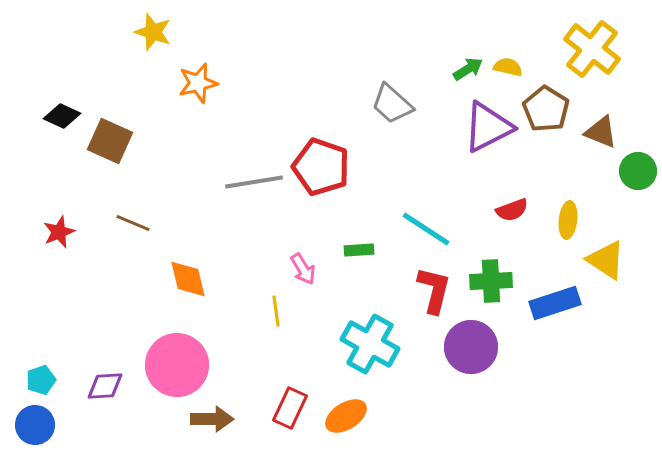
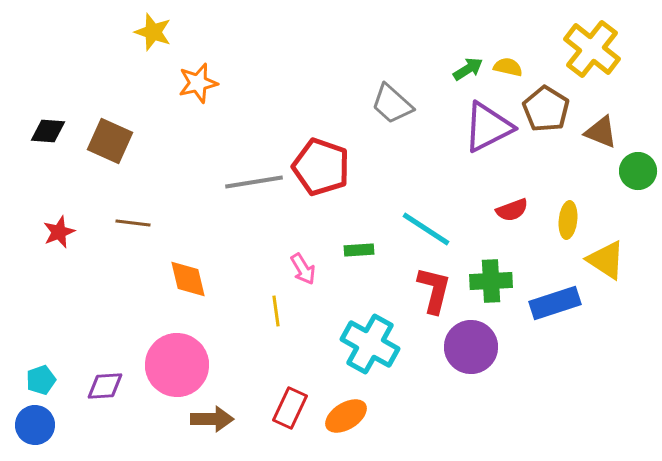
black diamond: moved 14 px left, 15 px down; rotated 21 degrees counterclockwise
brown line: rotated 16 degrees counterclockwise
